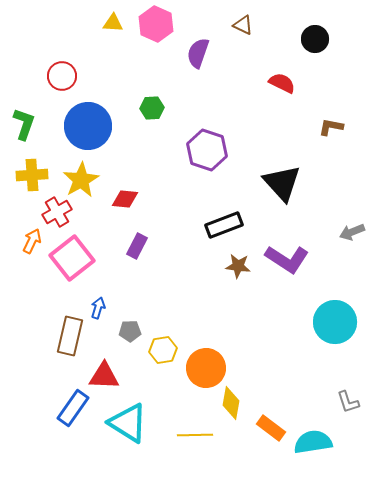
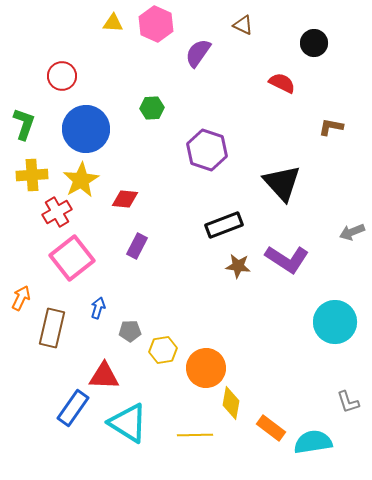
black circle: moved 1 px left, 4 px down
purple semicircle: rotated 16 degrees clockwise
blue circle: moved 2 px left, 3 px down
orange arrow: moved 11 px left, 57 px down
brown rectangle: moved 18 px left, 8 px up
